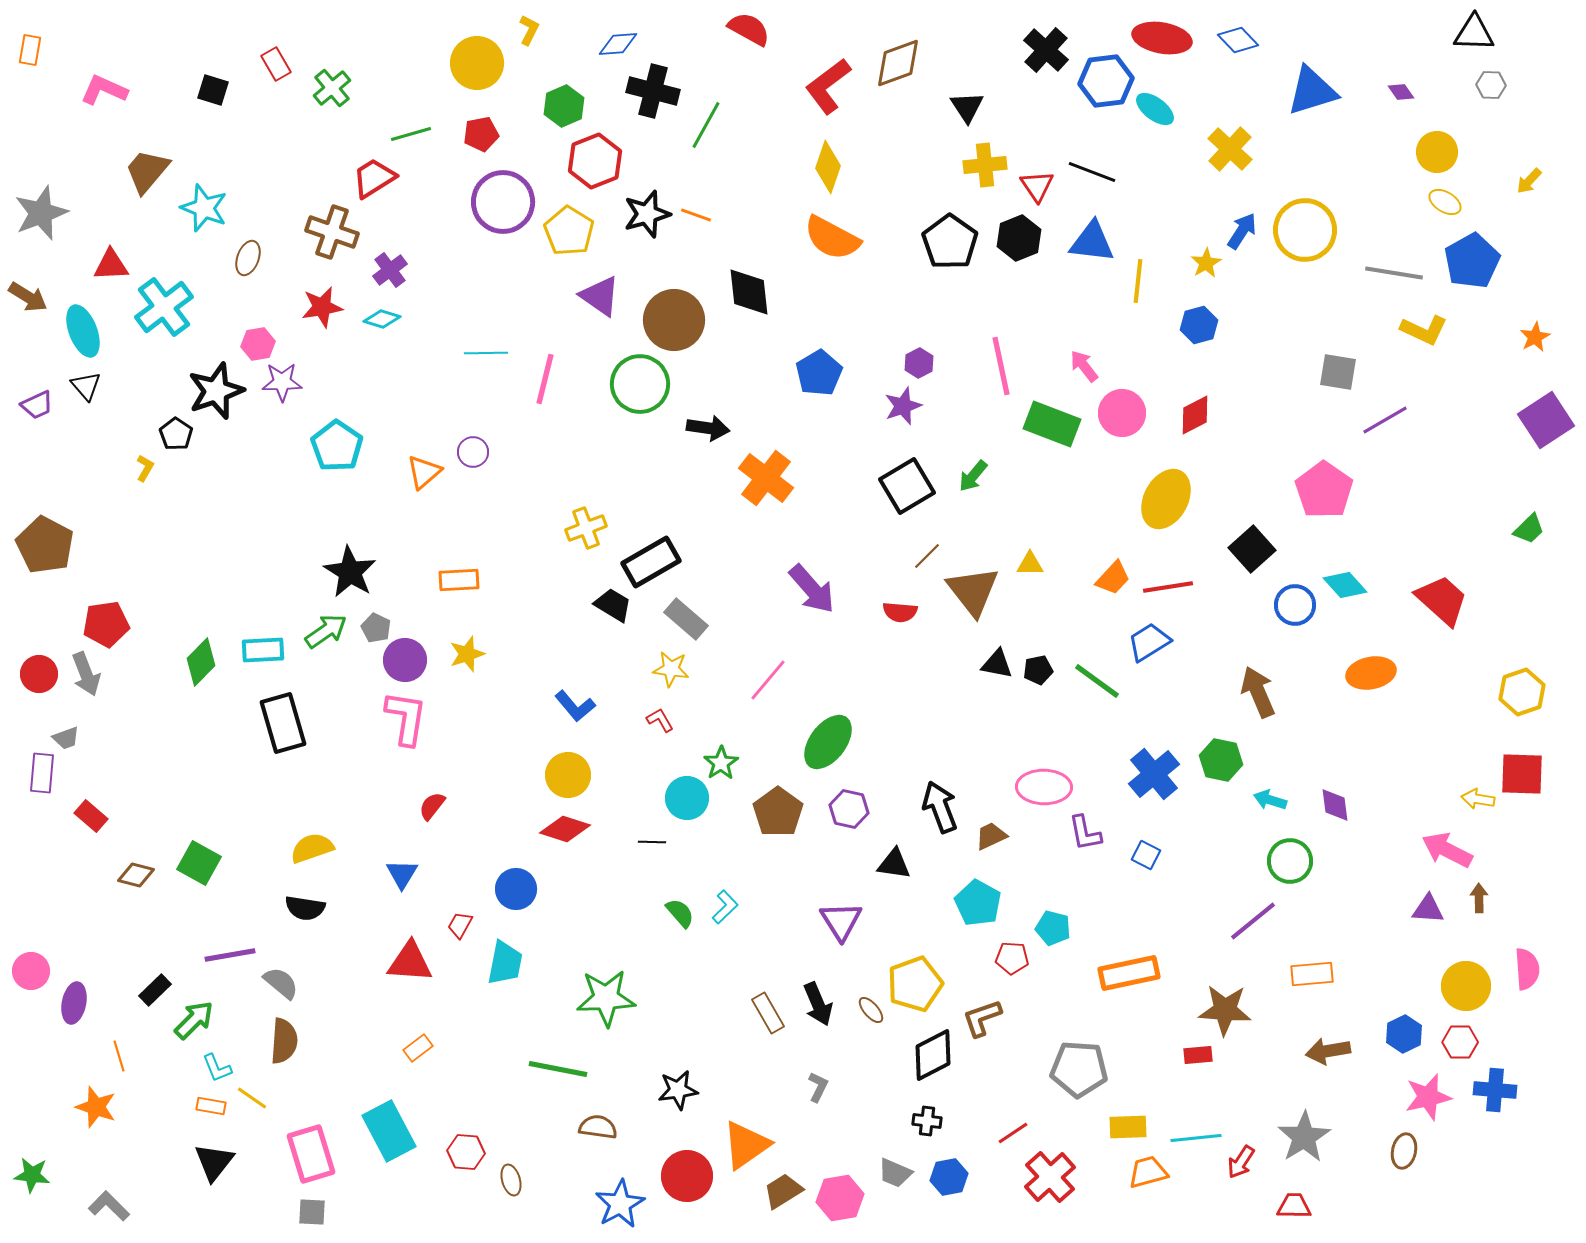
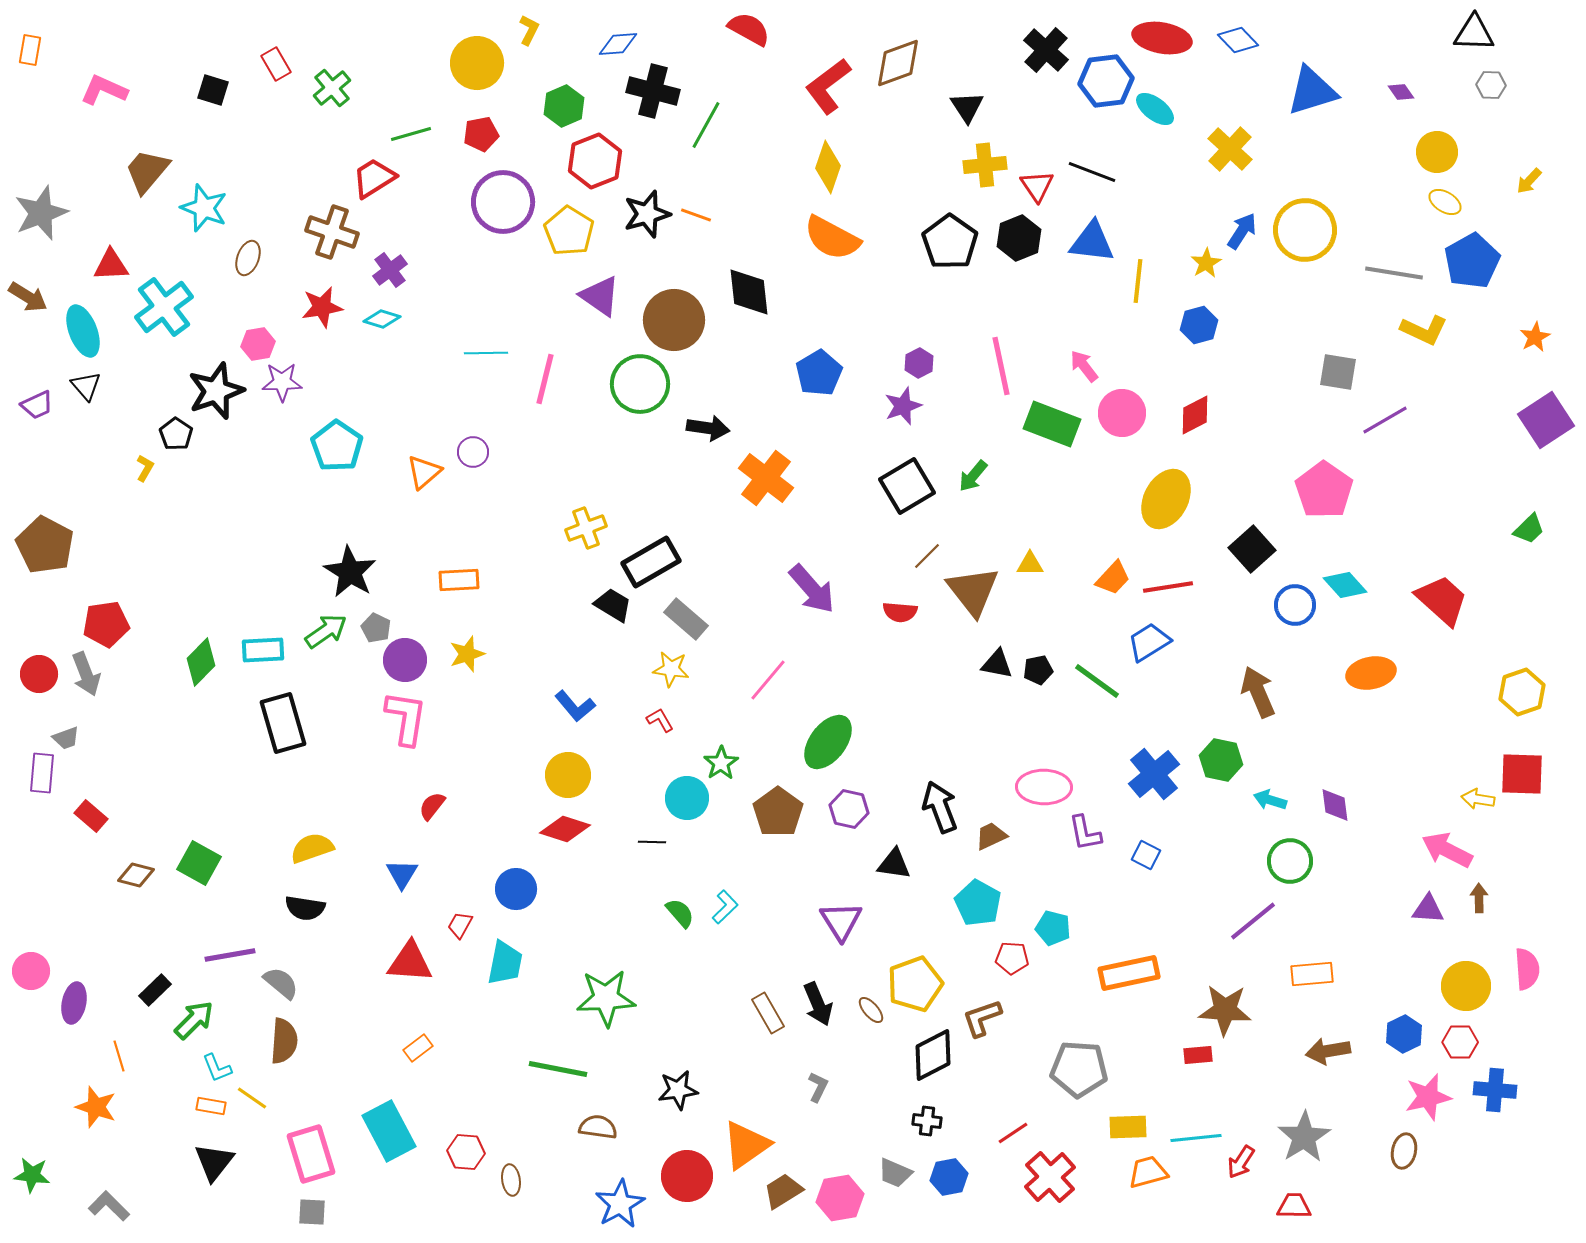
brown ellipse at (511, 1180): rotated 8 degrees clockwise
